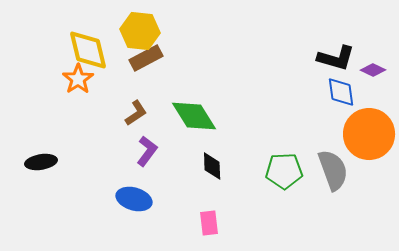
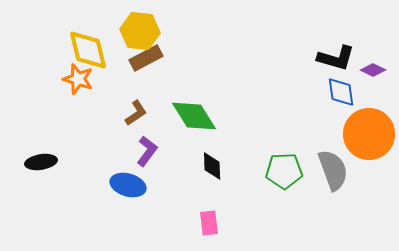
orange star: rotated 20 degrees counterclockwise
blue ellipse: moved 6 px left, 14 px up
